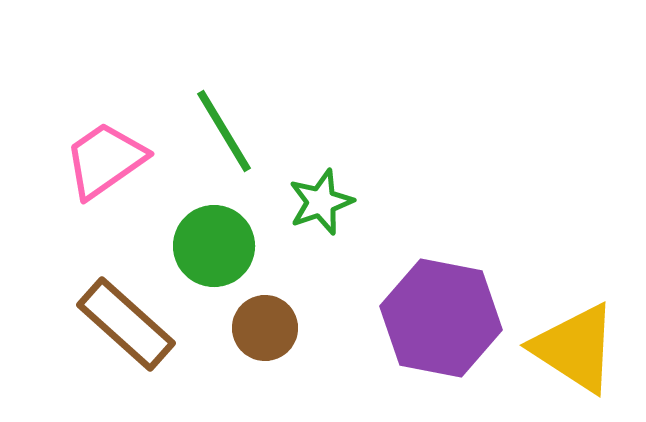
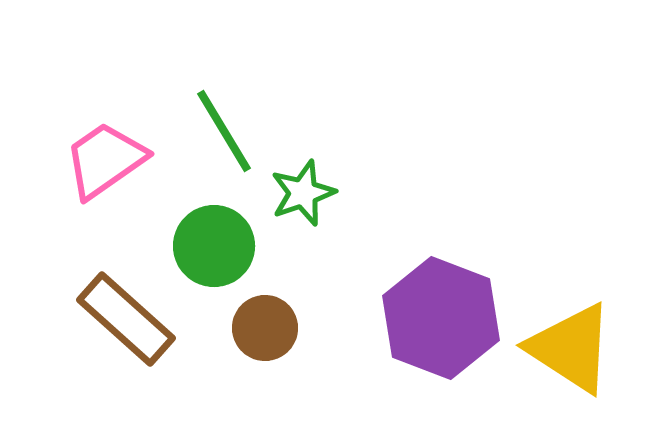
green star: moved 18 px left, 9 px up
purple hexagon: rotated 10 degrees clockwise
brown rectangle: moved 5 px up
yellow triangle: moved 4 px left
